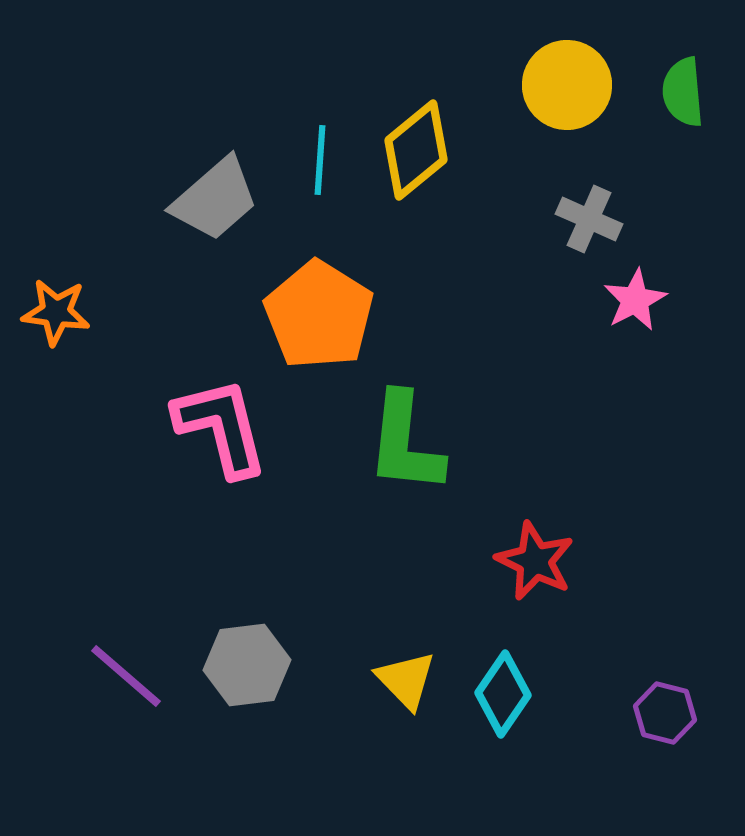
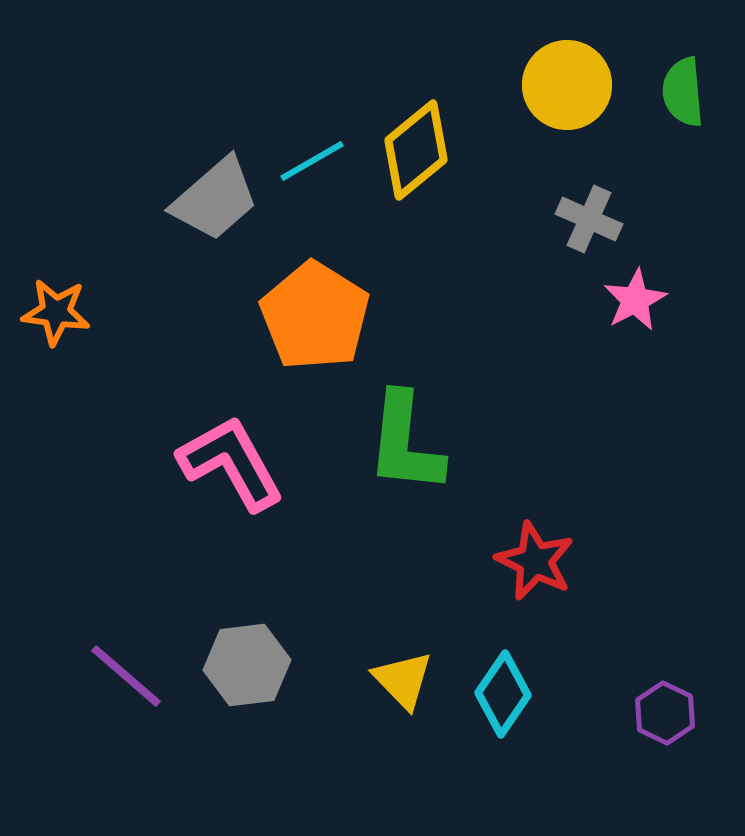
cyan line: moved 8 px left, 1 px down; rotated 56 degrees clockwise
orange pentagon: moved 4 px left, 1 px down
pink L-shape: moved 10 px right, 36 px down; rotated 15 degrees counterclockwise
yellow triangle: moved 3 px left
purple hexagon: rotated 12 degrees clockwise
